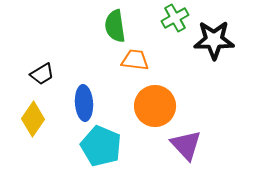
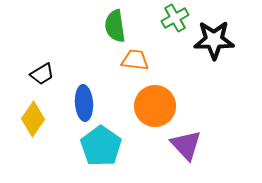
cyan pentagon: rotated 12 degrees clockwise
